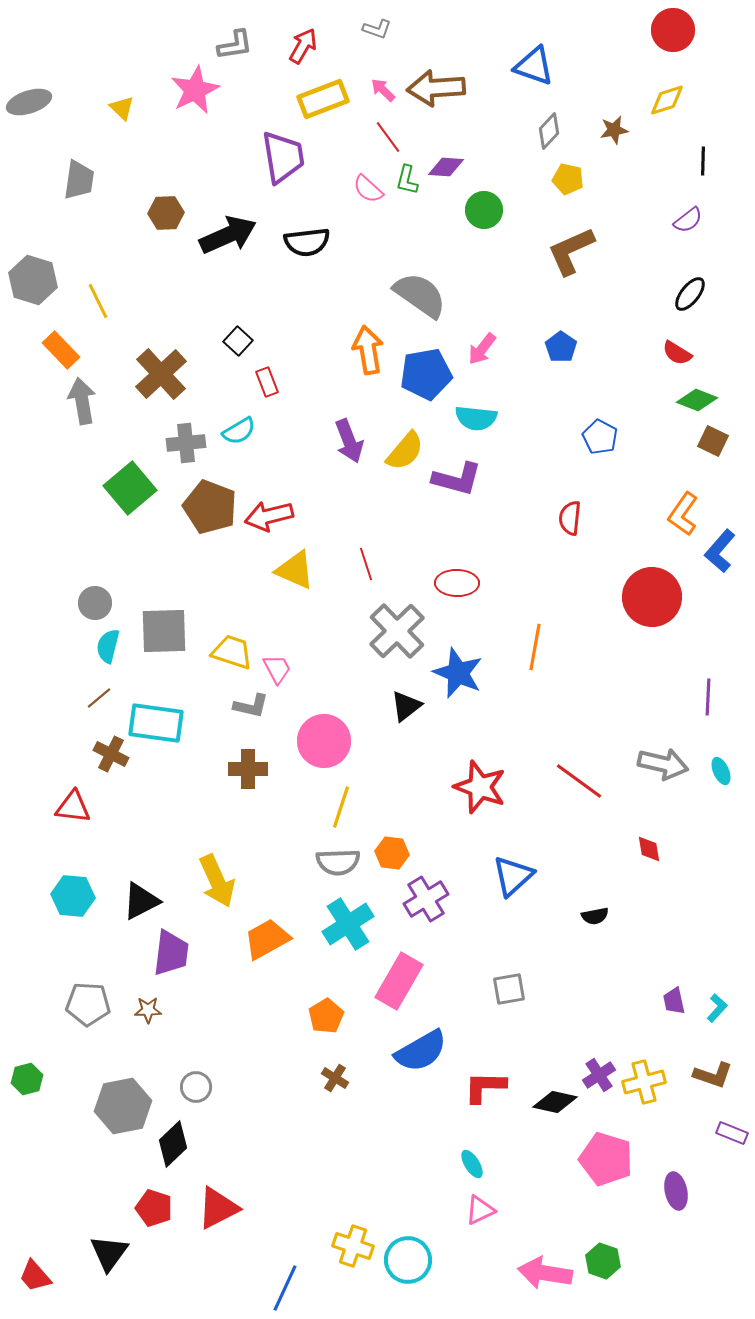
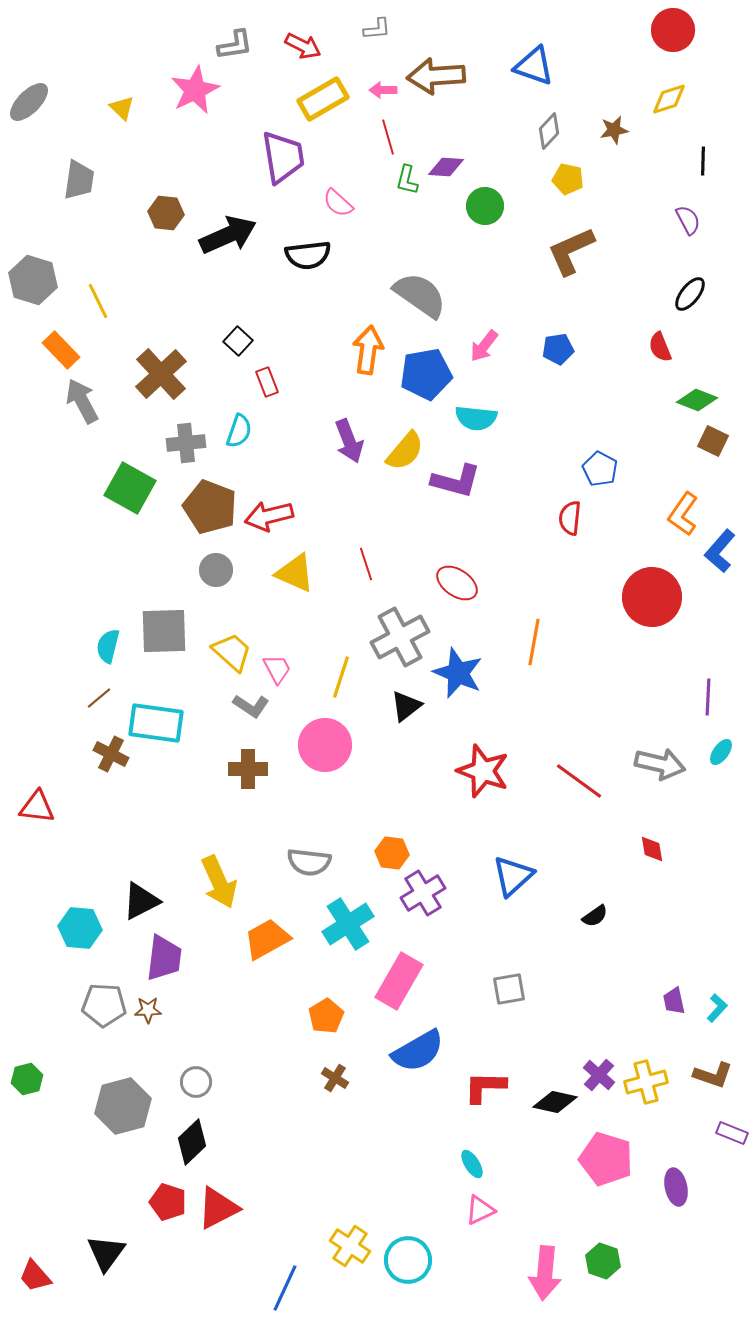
gray L-shape at (377, 29): rotated 24 degrees counterclockwise
red arrow at (303, 46): rotated 87 degrees clockwise
brown arrow at (436, 88): moved 12 px up
pink arrow at (383, 90): rotated 44 degrees counterclockwise
yellow rectangle at (323, 99): rotated 9 degrees counterclockwise
yellow diamond at (667, 100): moved 2 px right, 1 px up
gray ellipse at (29, 102): rotated 27 degrees counterclockwise
red line at (388, 137): rotated 20 degrees clockwise
pink semicircle at (368, 189): moved 30 px left, 14 px down
green circle at (484, 210): moved 1 px right, 4 px up
brown hexagon at (166, 213): rotated 8 degrees clockwise
purple semicircle at (688, 220): rotated 80 degrees counterclockwise
black semicircle at (307, 242): moved 1 px right, 13 px down
blue pentagon at (561, 347): moved 3 px left, 2 px down; rotated 28 degrees clockwise
pink arrow at (482, 349): moved 2 px right, 3 px up
orange arrow at (368, 350): rotated 18 degrees clockwise
red semicircle at (677, 353): moved 17 px left, 6 px up; rotated 36 degrees clockwise
gray arrow at (82, 401): rotated 18 degrees counterclockwise
cyan semicircle at (239, 431): rotated 40 degrees counterclockwise
blue pentagon at (600, 437): moved 32 px down
purple L-shape at (457, 479): moved 1 px left, 2 px down
green square at (130, 488): rotated 21 degrees counterclockwise
yellow triangle at (295, 570): moved 3 px down
red ellipse at (457, 583): rotated 33 degrees clockwise
gray circle at (95, 603): moved 121 px right, 33 px up
gray cross at (397, 631): moved 3 px right, 6 px down; rotated 16 degrees clockwise
orange line at (535, 647): moved 1 px left, 5 px up
yellow trapezoid at (232, 652): rotated 24 degrees clockwise
gray L-shape at (251, 706): rotated 21 degrees clockwise
pink circle at (324, 741): moved 1 px right, 4 px down
gray arrow at (663, 764): moved 3 px left
cyan ellipse at (721, 771): moved 19 px up; rotated 60 degrees clockwise
red star at (480, 787): moved 3 px right, 16 px up
red triangle at (73, 807): moved 36 px left
yellow line at (341, 807): moved 130 px up
red diamond at (649, 849): moved 3 px right
gray semicircle at (338, 862): moved 29 px left; rotated 9 degrees clockwise
yellow arrow at (217, 881): moved 2 px right, 1 px down
cyan hexagon at (73, 896): moved 7 px right, 32 px down
purple cross at (426, 899): moved 3 px left, 6 px up
black semicircle at (595, 916): rotated 24 degrees counterclockwise
purple trapezoid at (171, 953): moved 7 px left, 5 px down
gray pentagon at (88, 1004): moved 16 px right, 1 px down
blue semicircle at (421, 1051): moved 3 px left
purple cross at (599, 1075): rotated 16 degrees counterclockwise
yellow cross at (644, 1082): moved 2 px right
gray circle at (196, 1087): moved 5 px up
gray hexagon at (123, 1106): rotated 4 degrees counterclockwise
black diamond at (173, 1144): moved 19 px right, 2 px up
purple ellipse at (676, 1191): moved 4 px up
red pentagon at (154, 1208): moved 14 px right, 6 px up
yellow cross at (353, 1246): moved 3 px left; rotated 15 degrees clockwise
black triangle at (109, 1253): moved 3 px left
pink arrow at (545, 1273): rotated 94 degrees counterclockwise
